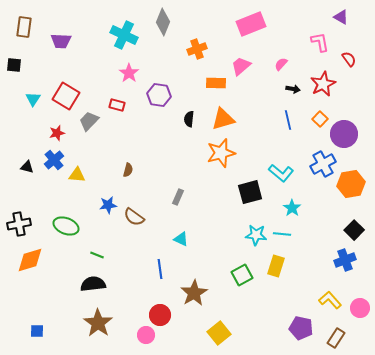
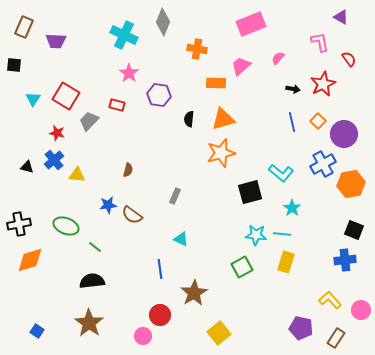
brown rectangle at (24, 27): rotated 15 degrees clockwise
purple trapezoid at (61, 41): moved 5 px left
orange cross at (197, 49): rotated 30 degrees clockwise
pink semicircle at (281, 64): moved 3 px left, 6 px up
orange square at (320, 119): moved 2 px left, 2 px down
blue line at (288, 120): moved 4 px right, 2 px down
red star at (57, 133): rotated 28 degrees clockwise
gray rectangle at (178, 197): moved 3 px left, 1 px up
brown semicircle at (134, 217): moved 2 px left, 2 px up
black square at (354, 230): rotated 24 degrees counterclockwise
green line at (97, 255): moved 2 px left, 8 px up; rotated 16 degrees clockwise
blue cross at (345, 260): rotated 15 degrees clockwise
yellow rectangle at (276, 266): moved 10 px right, 4 px up
green square at (242, 275): moved 8 px up
black semicircle at (93, 284): moved 1 px left, 3 px up
pink circle at (360, 308): moved 1 px right, 2 px down
brown star at (98, 323): moved 9 px left
blue square at (37, 331): rotated 32 degrees clockwise
pink circle at (146, 335): moved 3 px left, 1 px down
